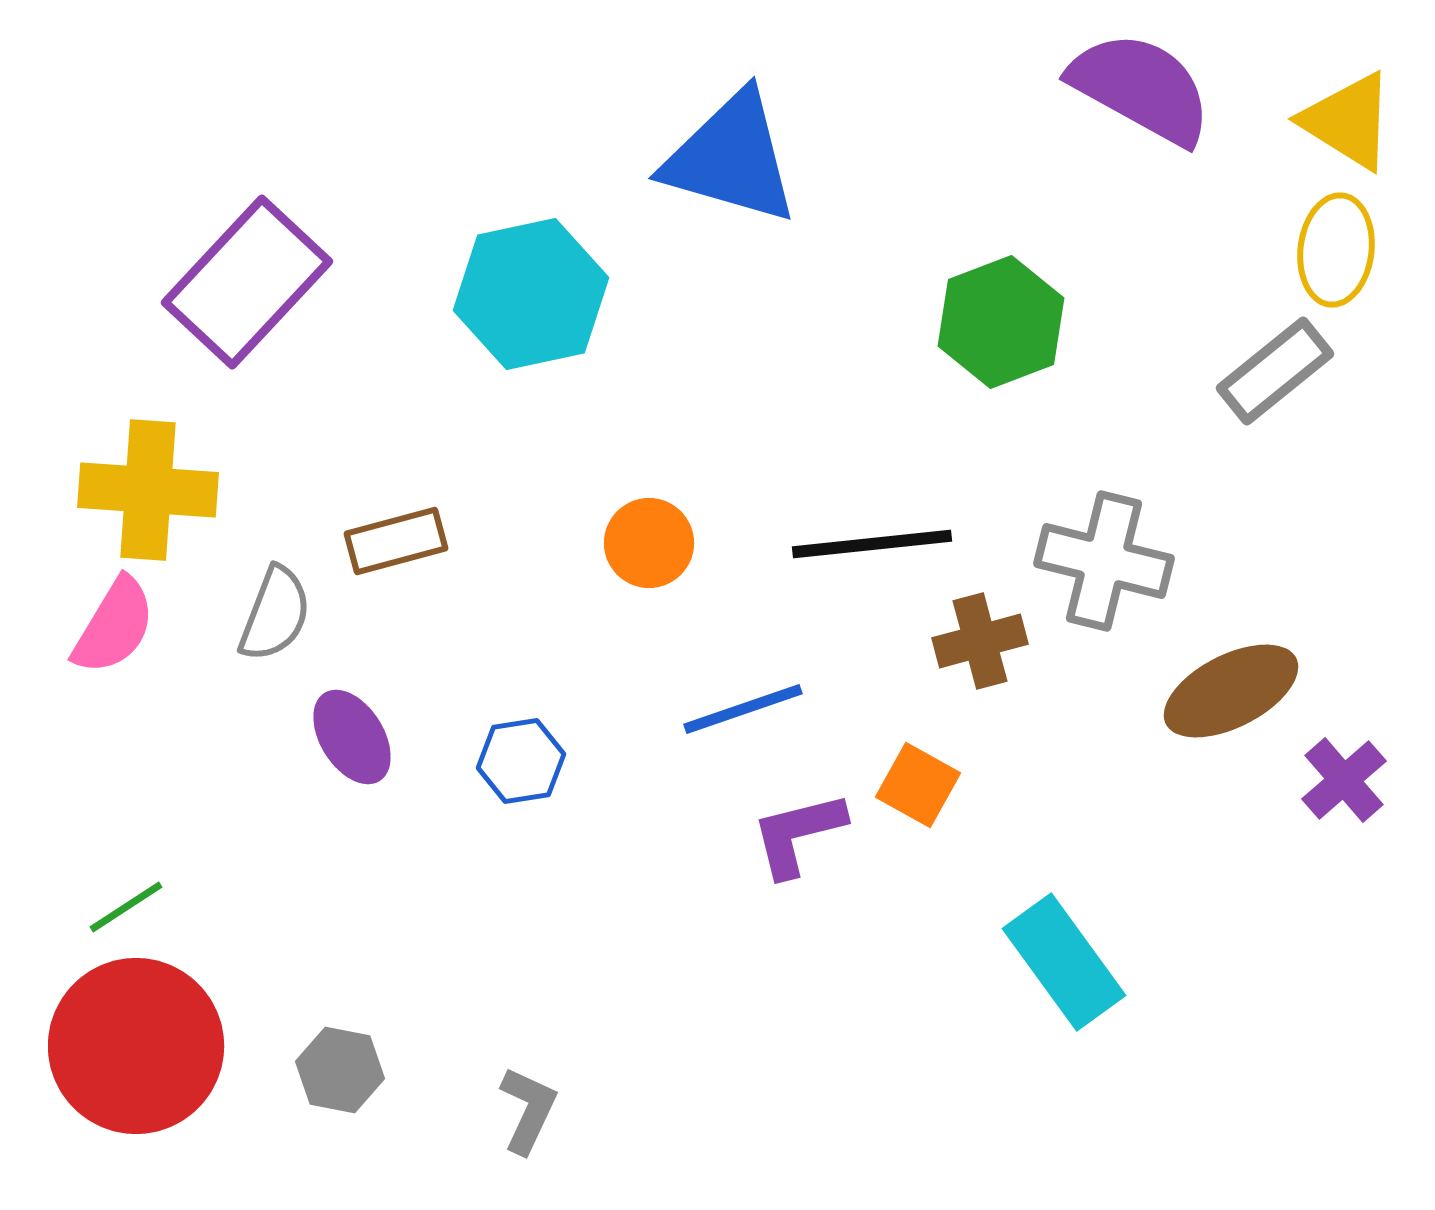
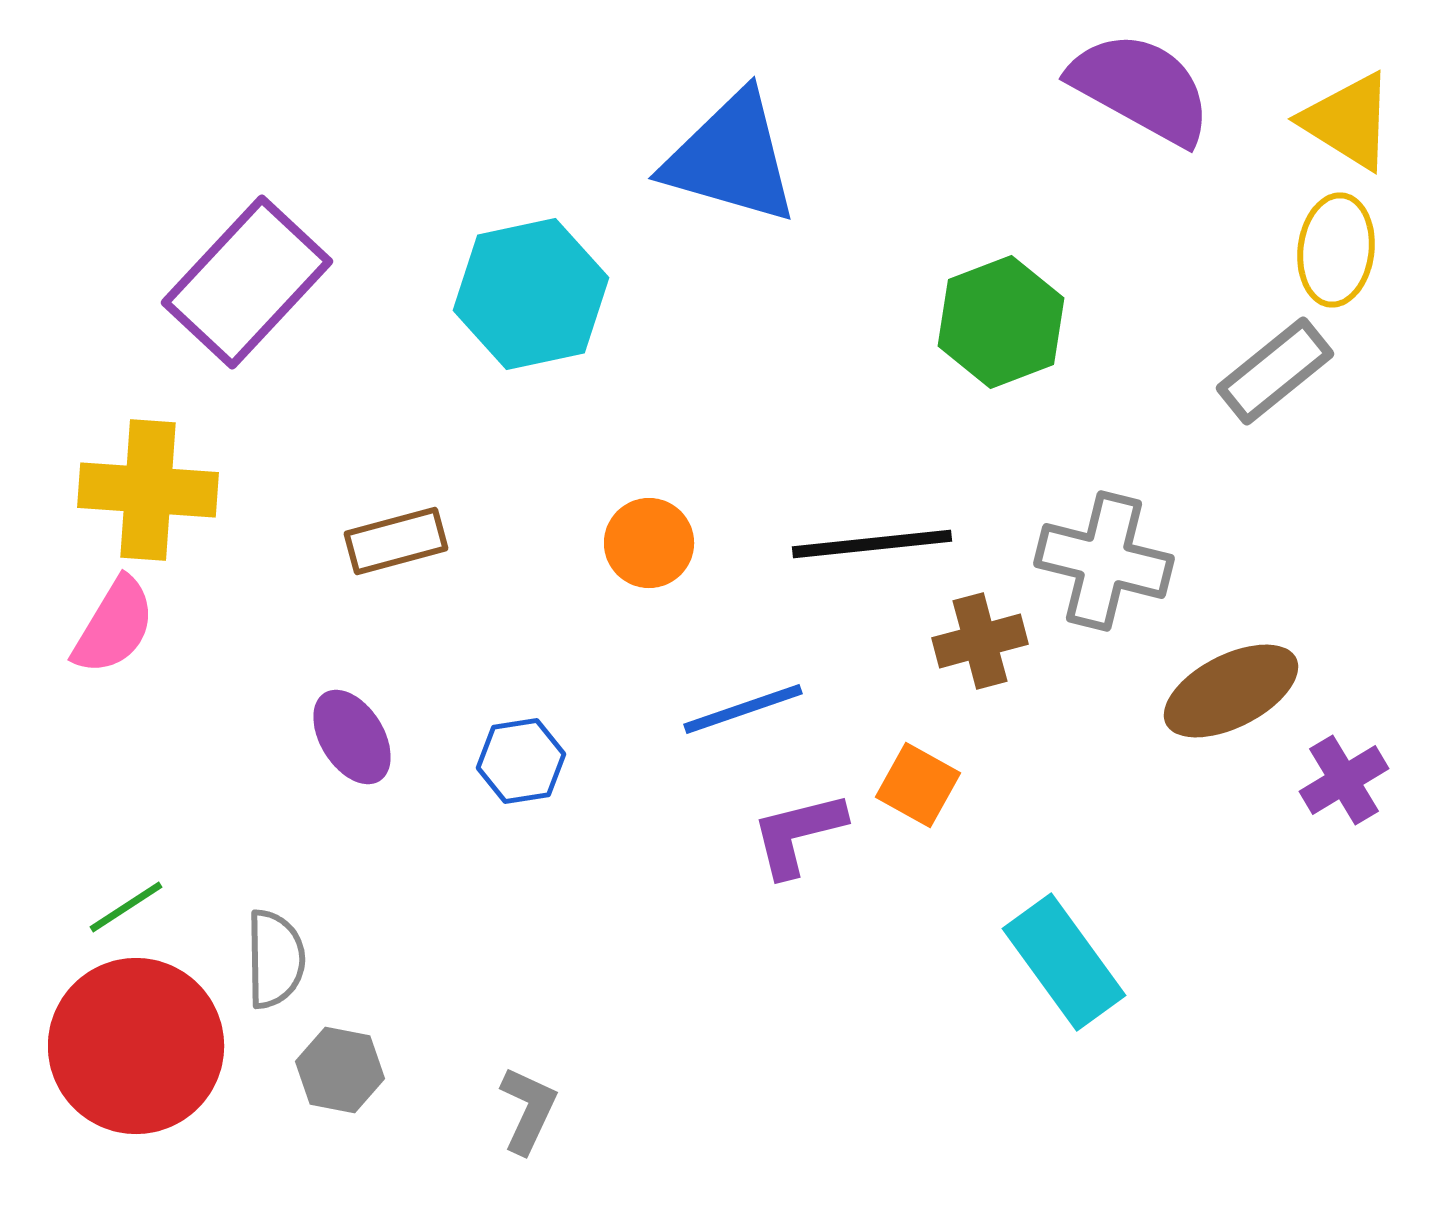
gray semicircle: moved 345 px down; rotated 22 degrees counterclockwise
purple cross: rotated 10 degrees clockwise
